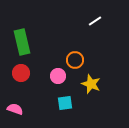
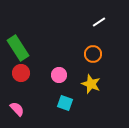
white line: moved 4 px right, 1 px down
green rectangle: moved 4 px left, 6 px down; rotated 20 degrees counterclockwise
orange circle: moved 18 px right, 6 px up
pink circle: moved 1 px right, 1 px up
cyan square: rotated 28 degrees clockwise
pink semicircle: moved 2 px right; rotated 28 degrees clockwise
